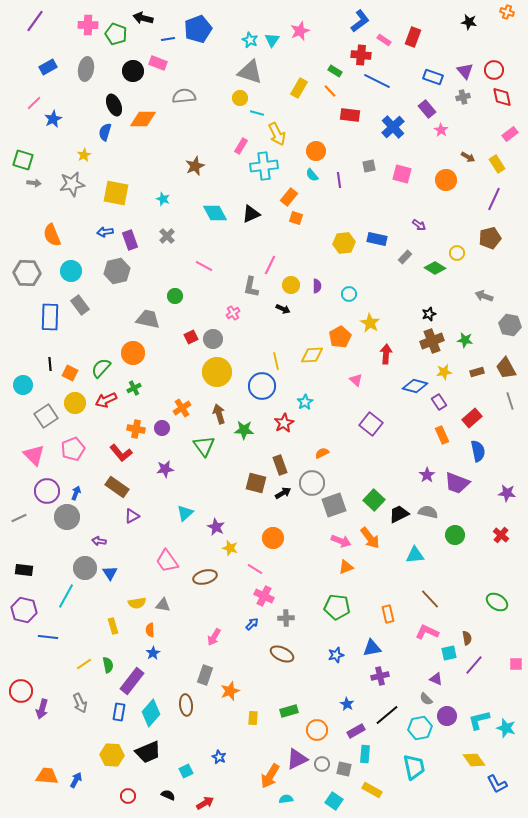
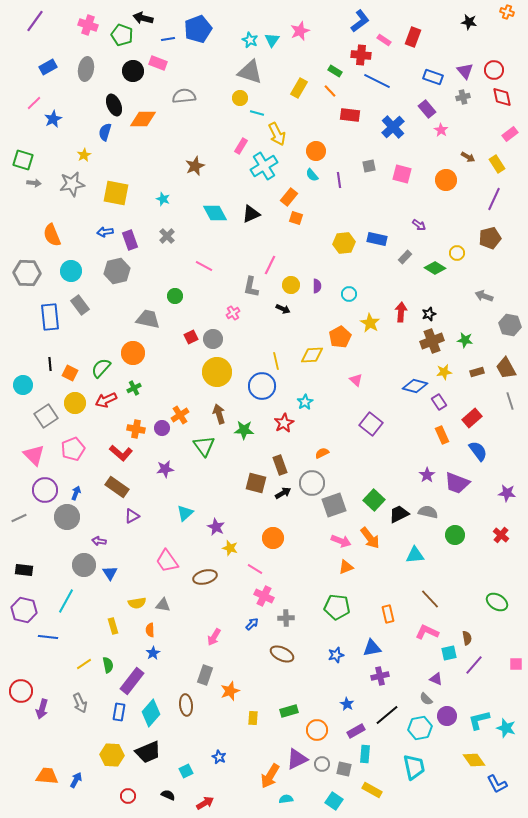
pink cross at (88, 25): rotated 18 degrees clockwise
green pentagon at (116, 34): moved 6 px right, 1 px down
cyan cross at (264, 166): rotated 24 degrees counterclockwise
blue rectangle at (50, 317): rotated 8 degrees counterclockwise
red arrow at (386, 354): moved 15 px right, 42 px up
orange cross at (182, 408): moved 2 px left, 7 px down
blue semicircle at (478, 451): rotated 25 degrees counterclockwise
red L-shape at (121, 453): rotated 10 degrees counterclockwise
purple circle at (47, 491): moved 2 px left, 1 px up
gray circle at (85, 568): moved 1 px left, 3 px up
cyan line at (66, 596): moved 5 px down
